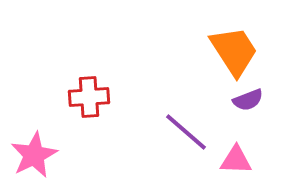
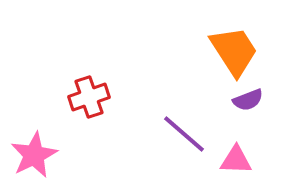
red cross: rotated 15 degrees counterclockwise
purple line: moved 2 px left, 2 px down
